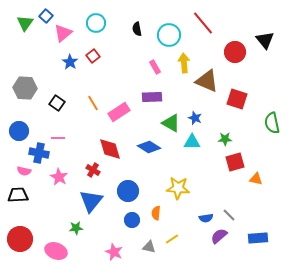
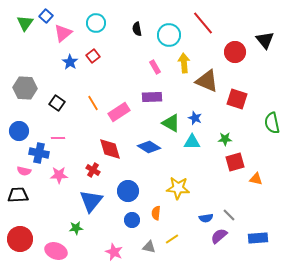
pink star at (59, 177): moved 2 px up; rotated 30 degrees counterclockwise
